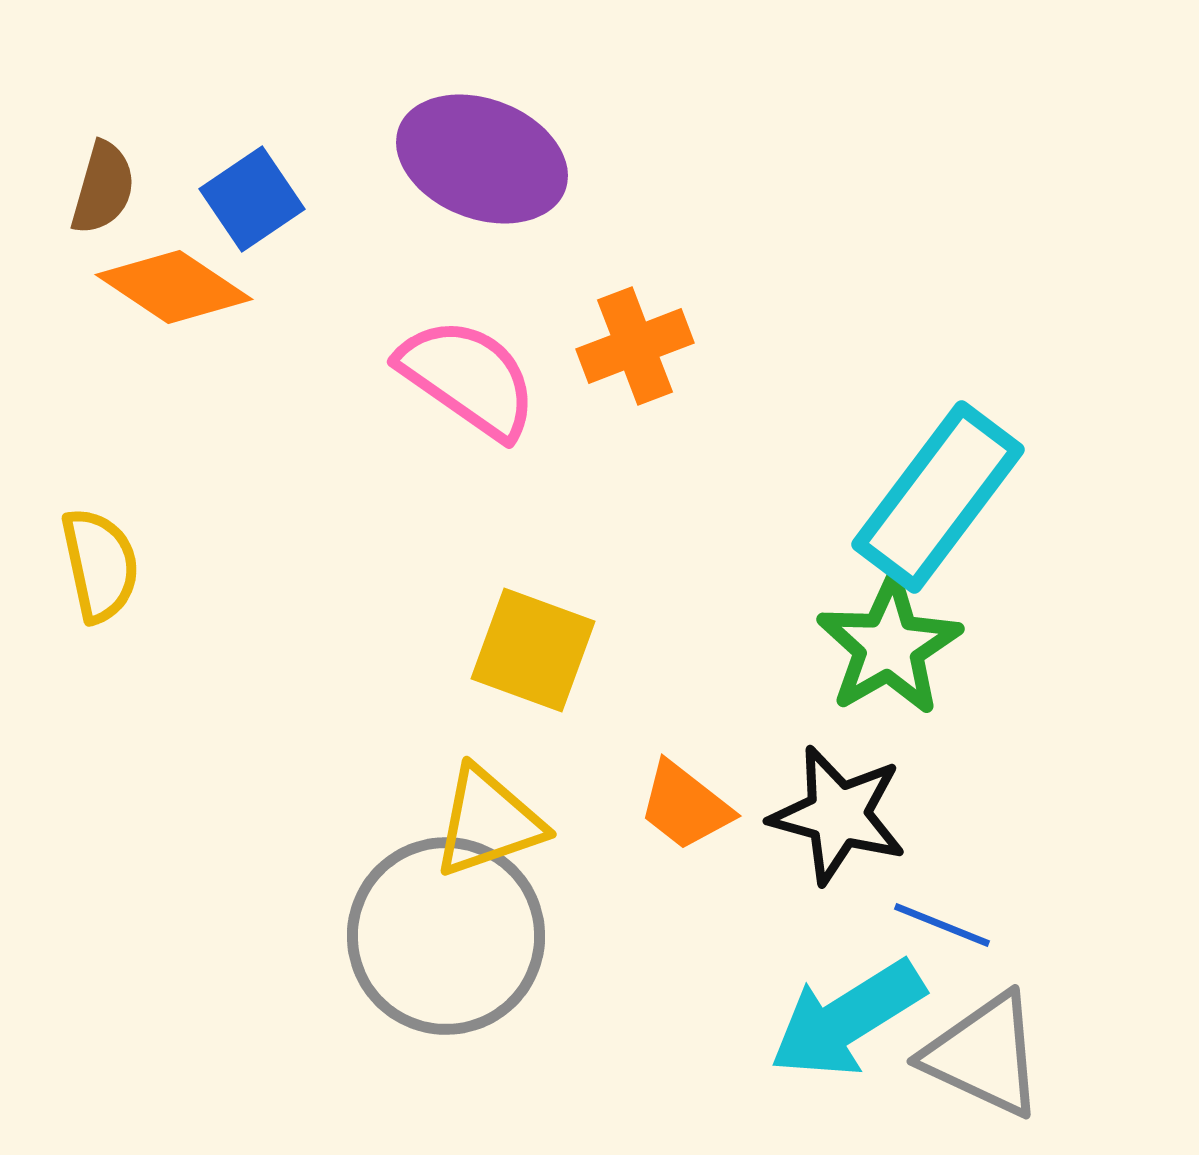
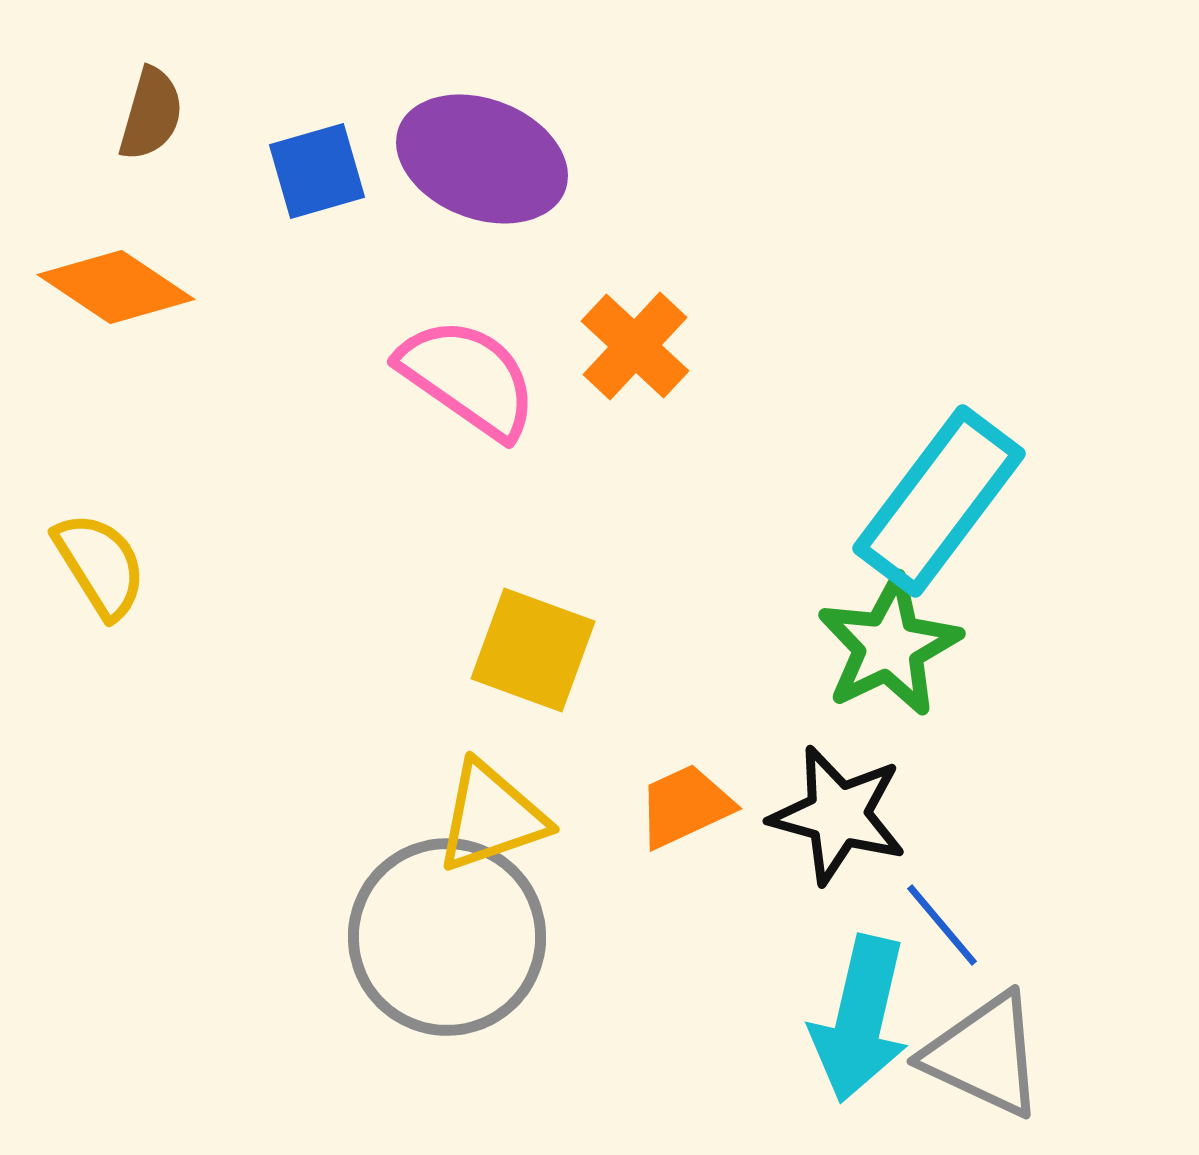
brown semicircle: moved 48 px right, 74 px up
blue square: moved 65 px right, 28 px up; rotated 18 degrees clockwise
orange diamond: moved 58 px left
orange cross: rotated 26 degrees counterclockwise
cyan rectangle: moved 1 px right, 4 px down
yellow semicircle: rotated 20 degrees counterclockwise
green star: rotated 4 degrees clockwise
orange trapezoid: rotated 117 degrees clockwise
yellow triangle: moved 3 px right, 5 px up
blue line: rotated 28 degrees clockwise
gray circle: moved 1 px right, 1 px down
cyan arrow: moved 13 px right; rotated 45 degrees counterclockwise
